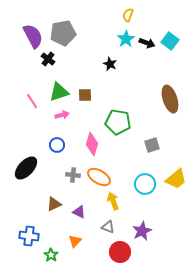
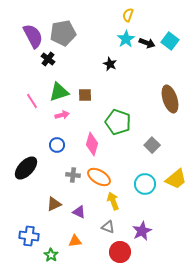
green pentagon: rotated 10 degrees clockwise
gray square: rotated 28 degrees counterclockwise
orange triangle: rotated 40 degrees clockwise
